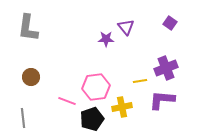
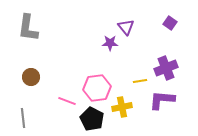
purple star: moved 4 px right, 4 px down
pink hexagon: moved 1 px right, 1 px down
black pentagon: rotated 25 degrees counterclockwise
